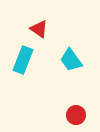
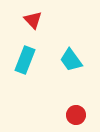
red triangle: moved 6 px left, 9 px up; rotated 12 degrees clockwise
cyan rectangle: moved 2 px right
